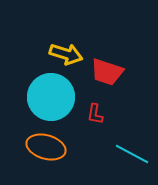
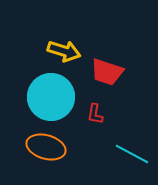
yellow arrow: moved 2 px left, 3 px up
